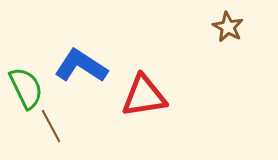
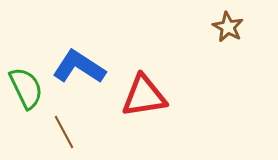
blue L-shape: moved 2 px left, 1 px down
brown line: moved 13 px right, 6 px down
